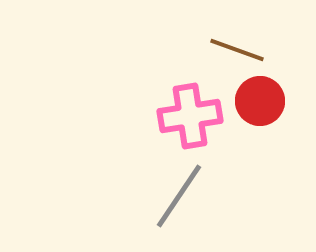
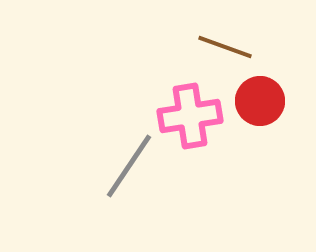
brown line: moved 12 px left, 3 px up
gray line: moved 50 px left, 30 px up
